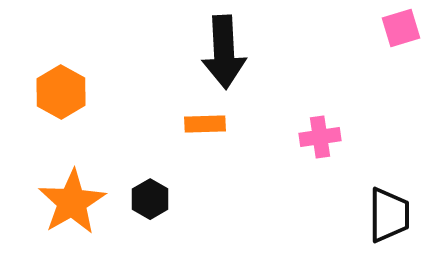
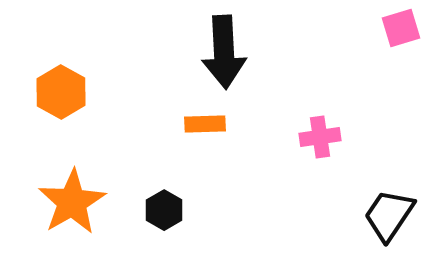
black hexagon: moved 14 px right, 11 px down
black trapezoid: rotated 146 degrees counterclockwise
